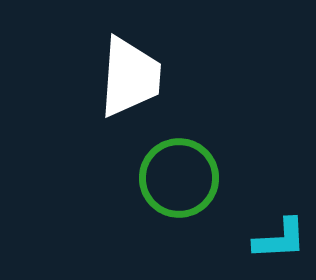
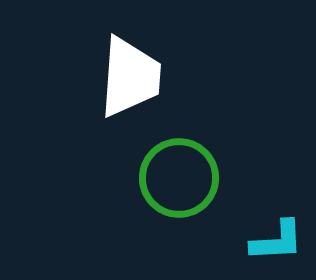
cyan L-shape: moved 3 px left, 2 px down
